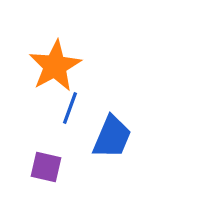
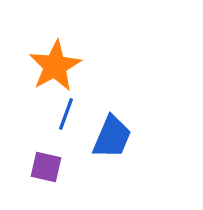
blue line: moved 4 px left, 6 px down
